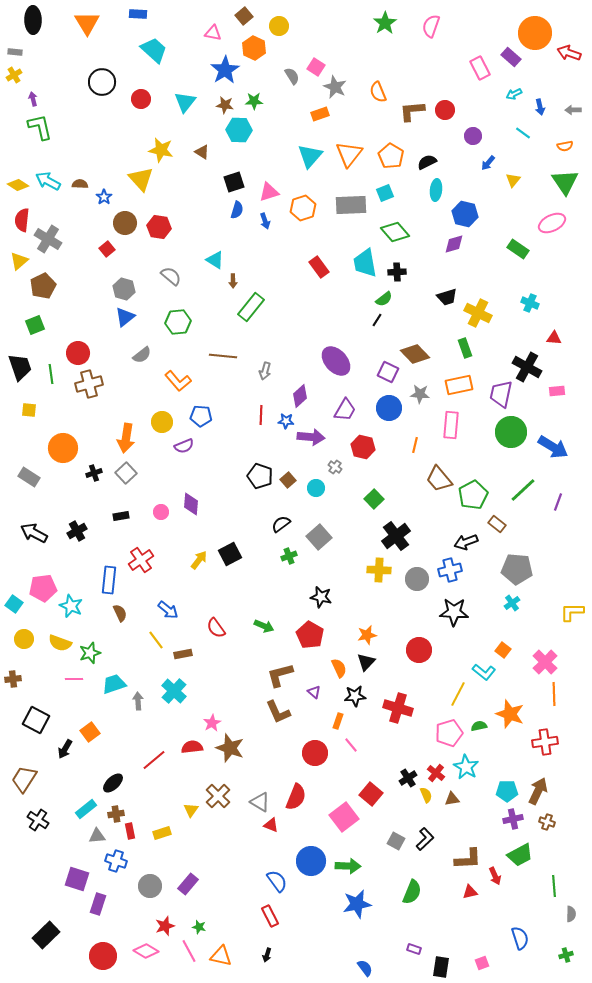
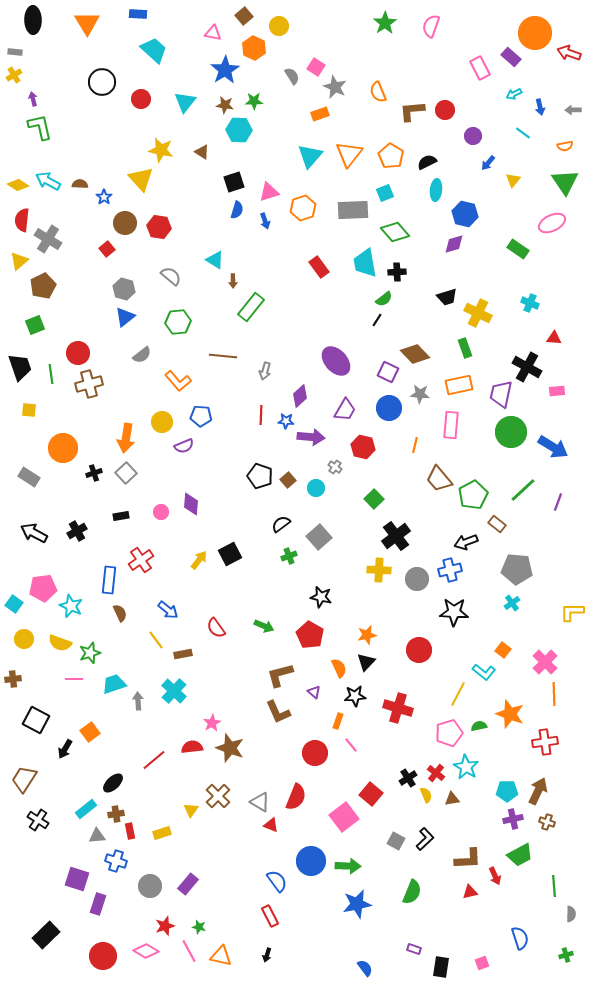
gray rectangle at (351, 205): moved 2 px right, 5 px down
